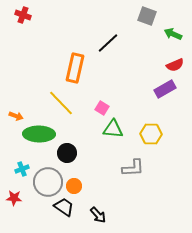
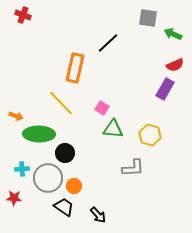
gray square: moved 1 px right, 2 px down; rotated 12 degrees counterclockwise
purple rectangle: rotated 30 degrees counterclockwise
yellow hexagon: moved 1 px left, 1 px down; rotated 15 degrees clockwise
black circle: moved 2 px left
cyan cross: rotated 16 degrees clockwise
gray circle: moved 4 px up
